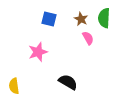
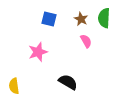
pink semicircle: moved 2 px left, 3 px down
